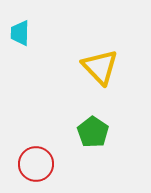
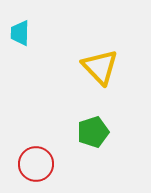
green pentagon: rotated 20 degrees clockwise
